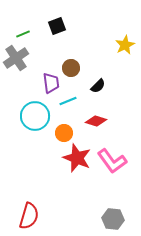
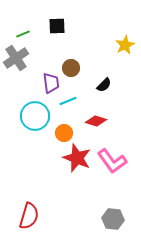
black square: rotated 18 degrees clockwise
black semicircle: moved 6 px right, 1 px up
